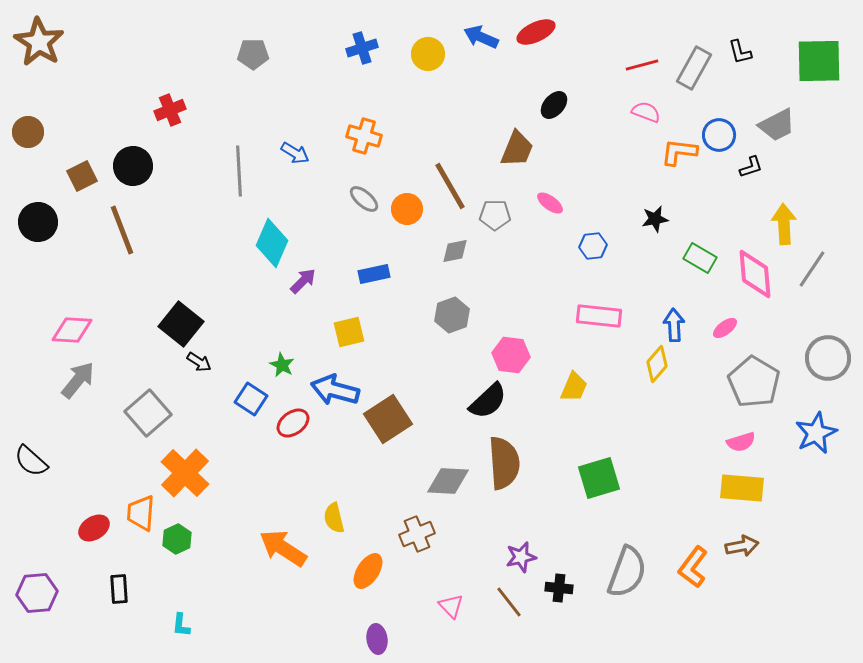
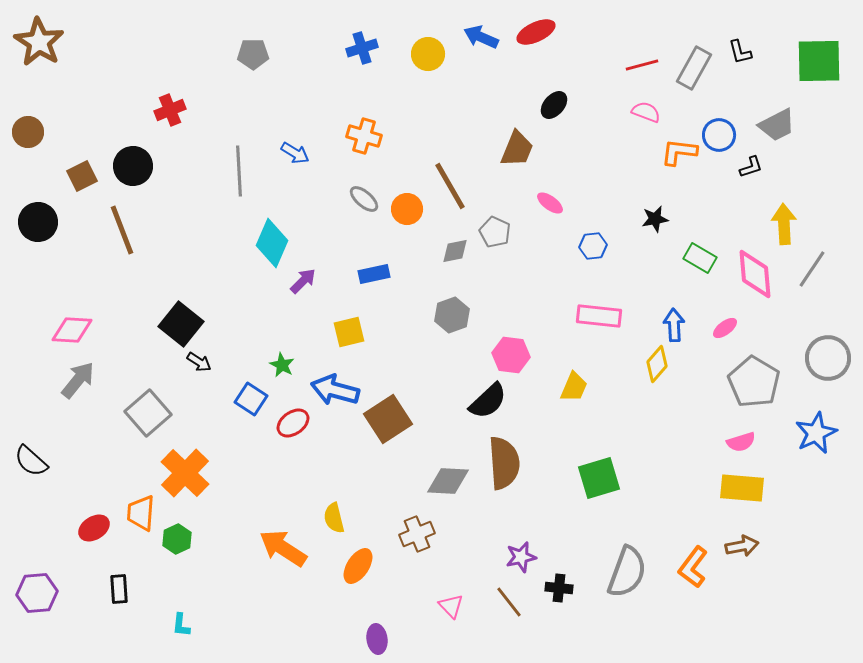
gray pentagon at (495, 215): moved 17 px down; rotated 24 degrees clockwise
orange ellipse at (368, 571): moved 10 px left, 5 px up
